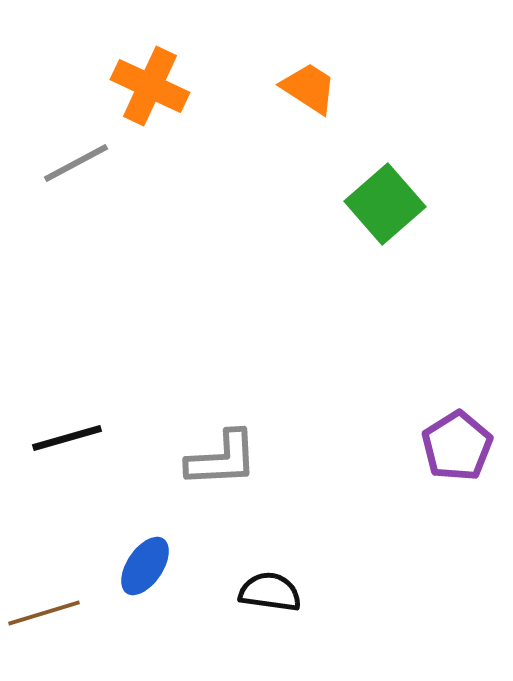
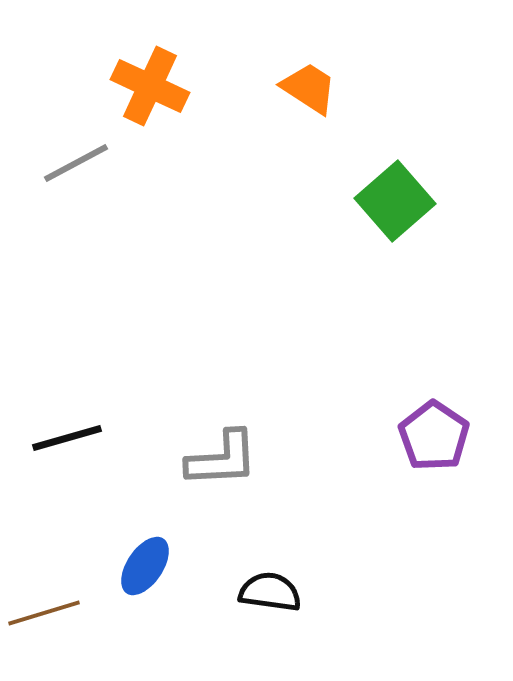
green square: moved 10 px right, 3 px up
purple pentagon: moved 23 px left, 10 px up; rotated 6 degrees counterclockwise
